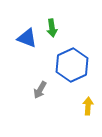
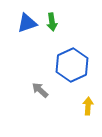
green arrow: moved 6 px up
blue triangle: moved 15 px up; rotated 40 degrees counterclockwise
gray arrow: rotated 102 degrees clockwise
